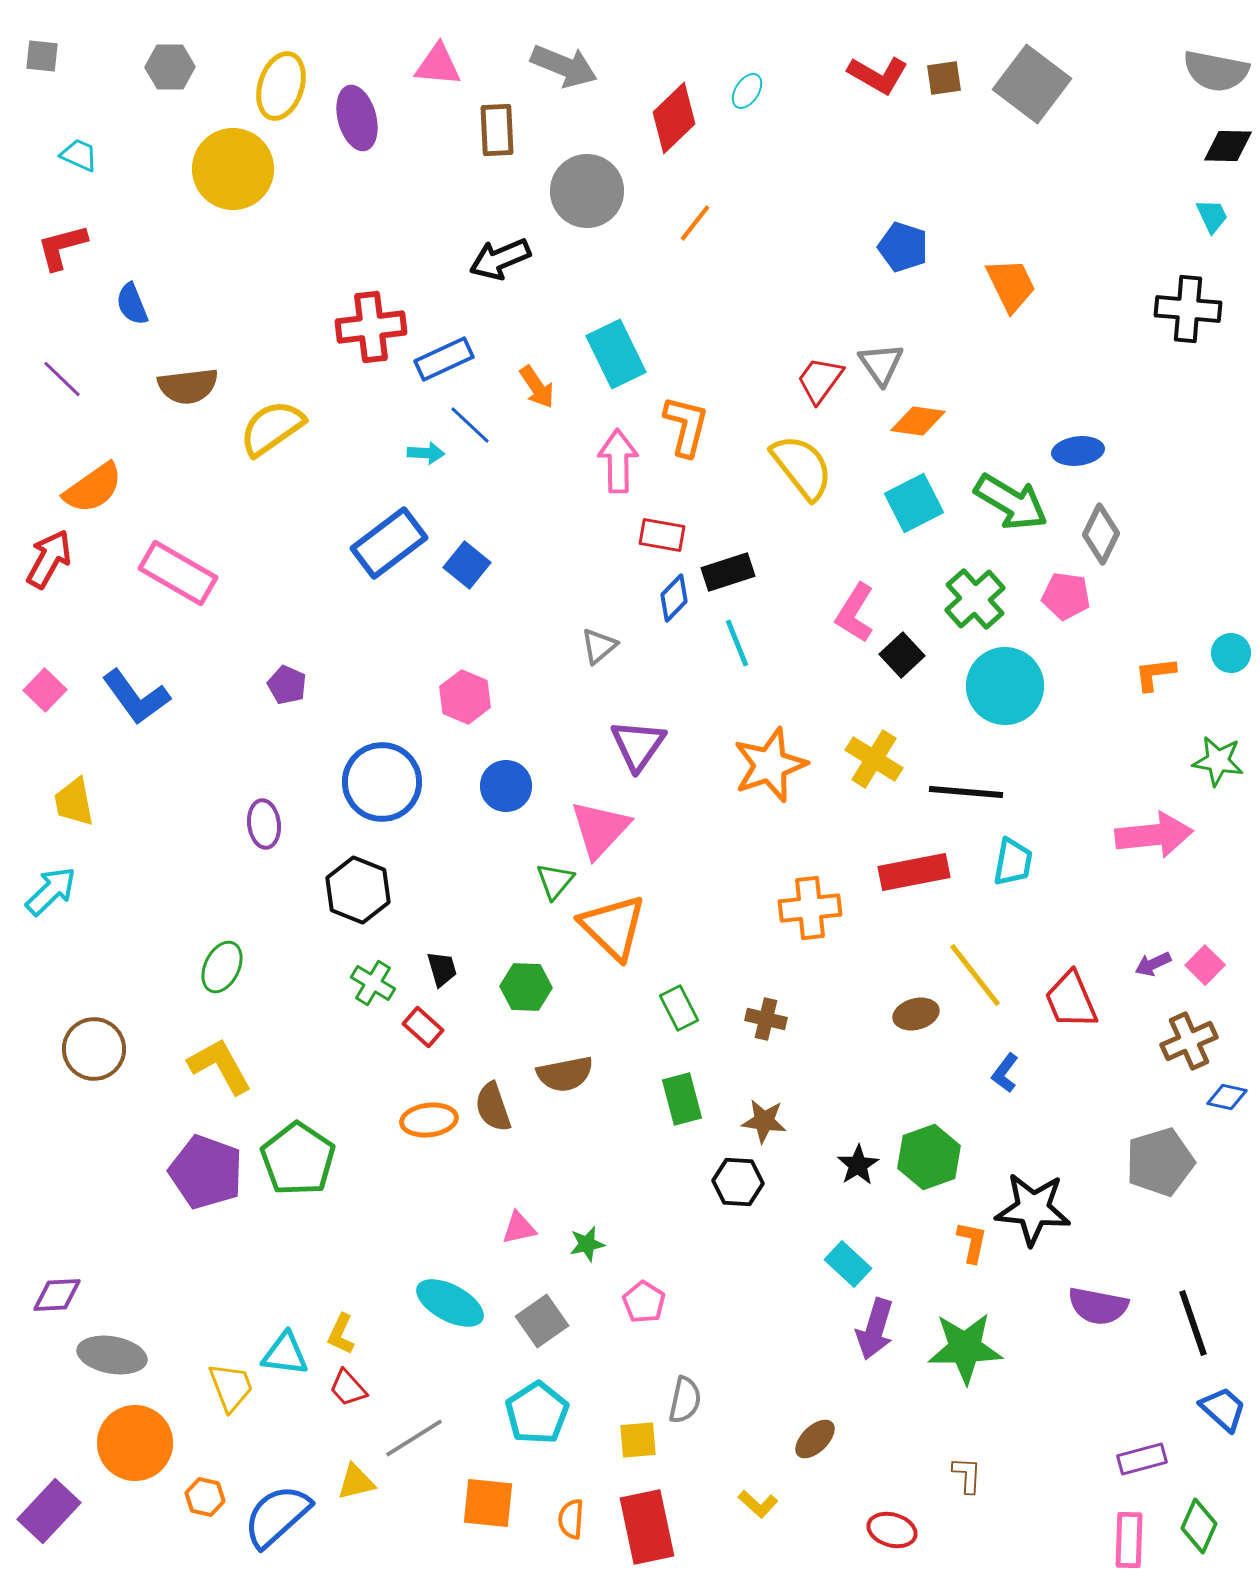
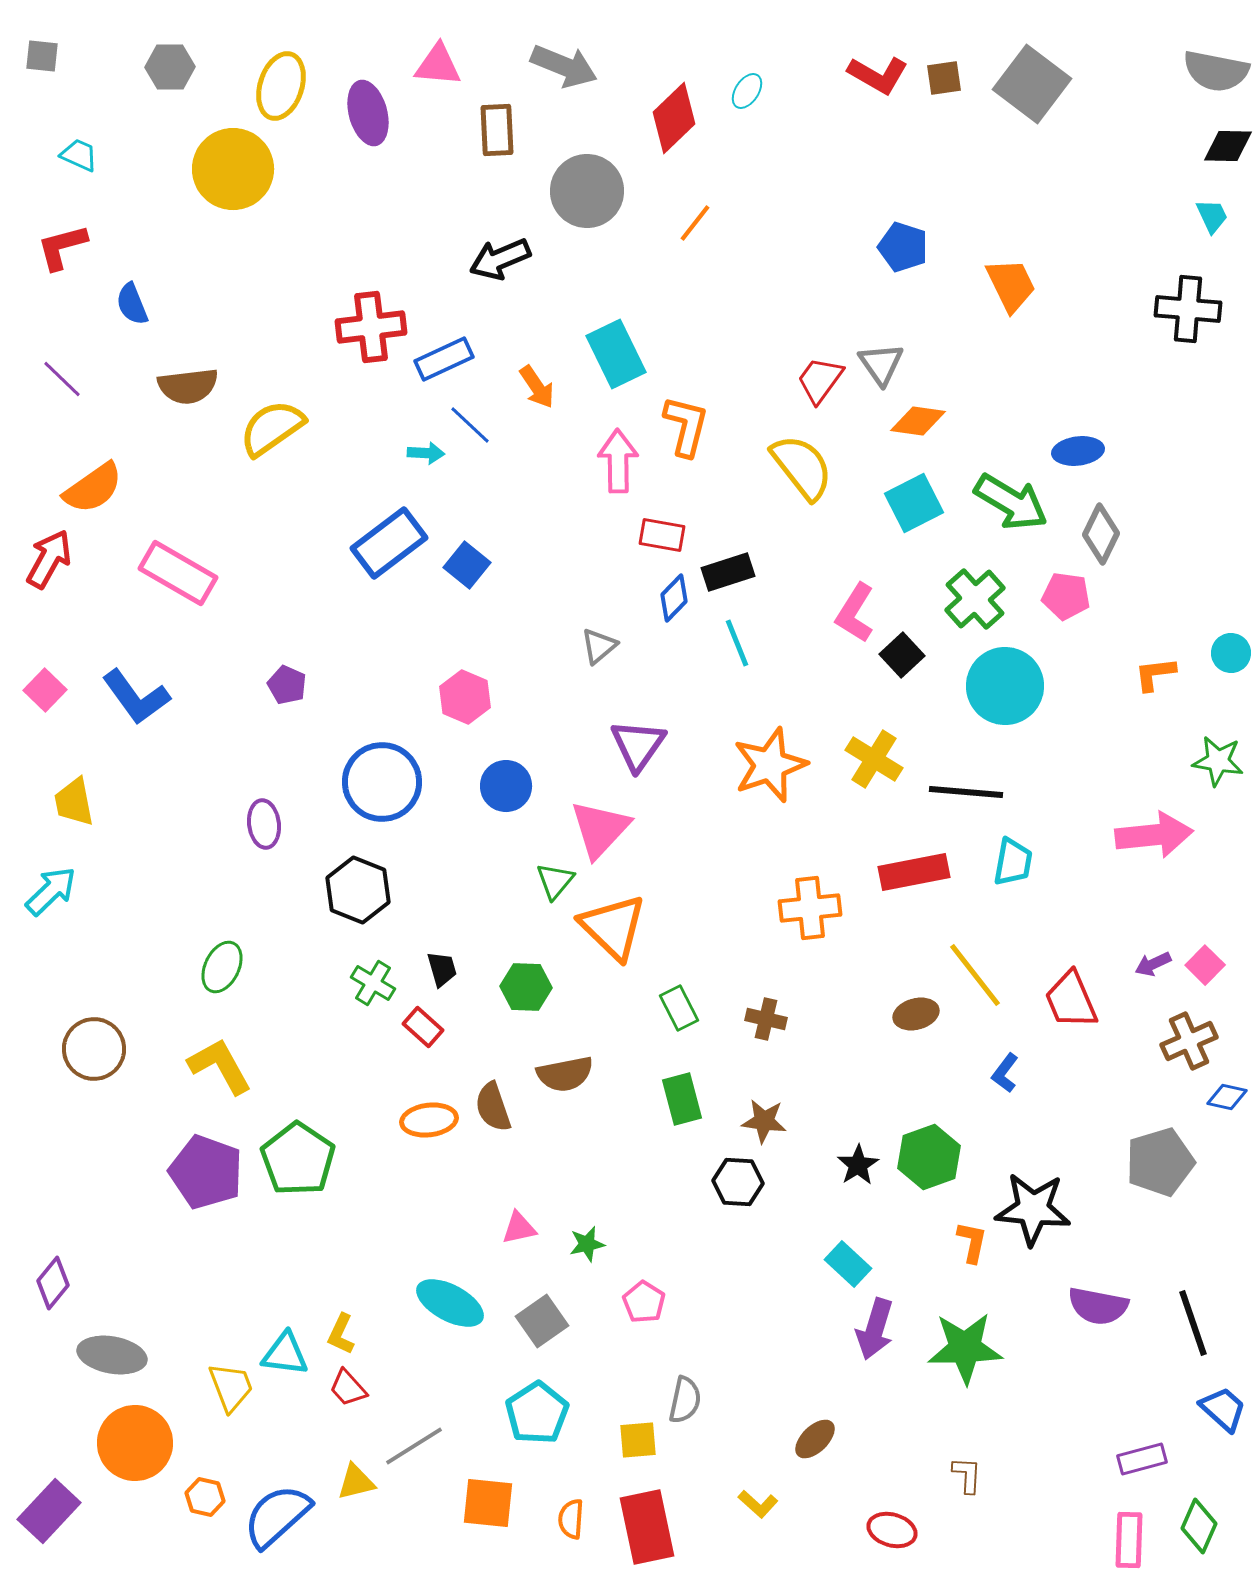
purple ellipse at (357, 118): moved 11 px right, 5 px up
purple diamond at (57, 1295): moved 4 px left, 12 px up; rotated 48 degrees counterclockwise
gray line at (414, 1438): moved 8 px down
